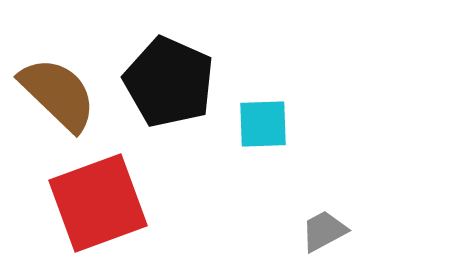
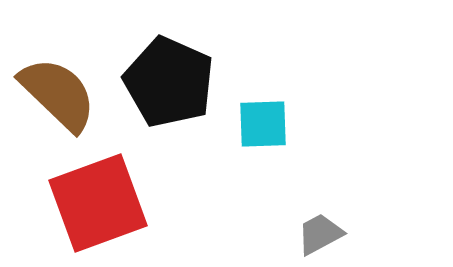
gray trapezoid: moved 4 px left, 3 px down
